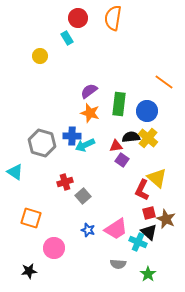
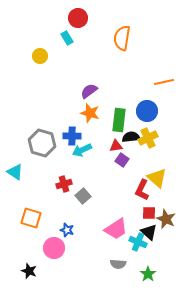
orange semicircle: moved 9 px right, 20 px down
orange line: rotated 48 degrees counterclockwise
green rectangle: moved 16 px down
yellow cross: rotated 24 degrees clockwise
cyan arrow: moved 3 px left, 5 px down
red cross: moved 1 px left, 2 px down
red square: rotated 16 degrees clockwise
blue star: moved 21 px left
black star: rotated 28 degrees clockwise
